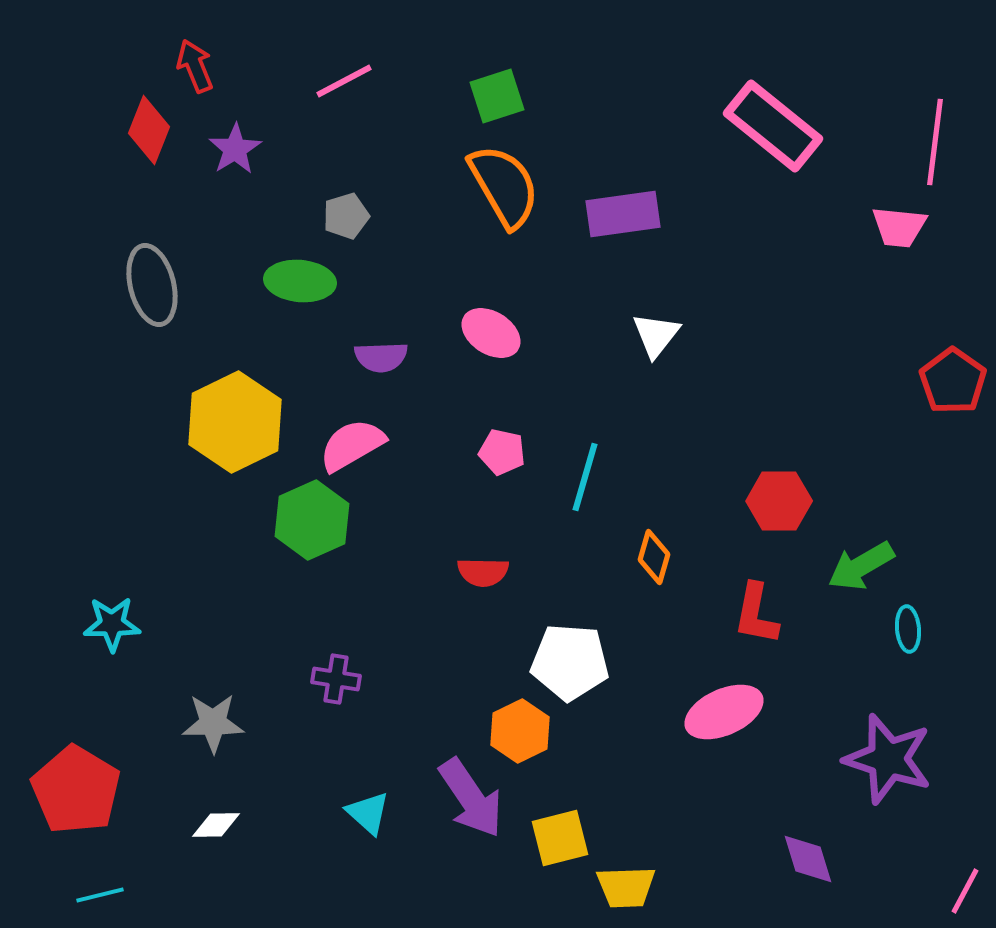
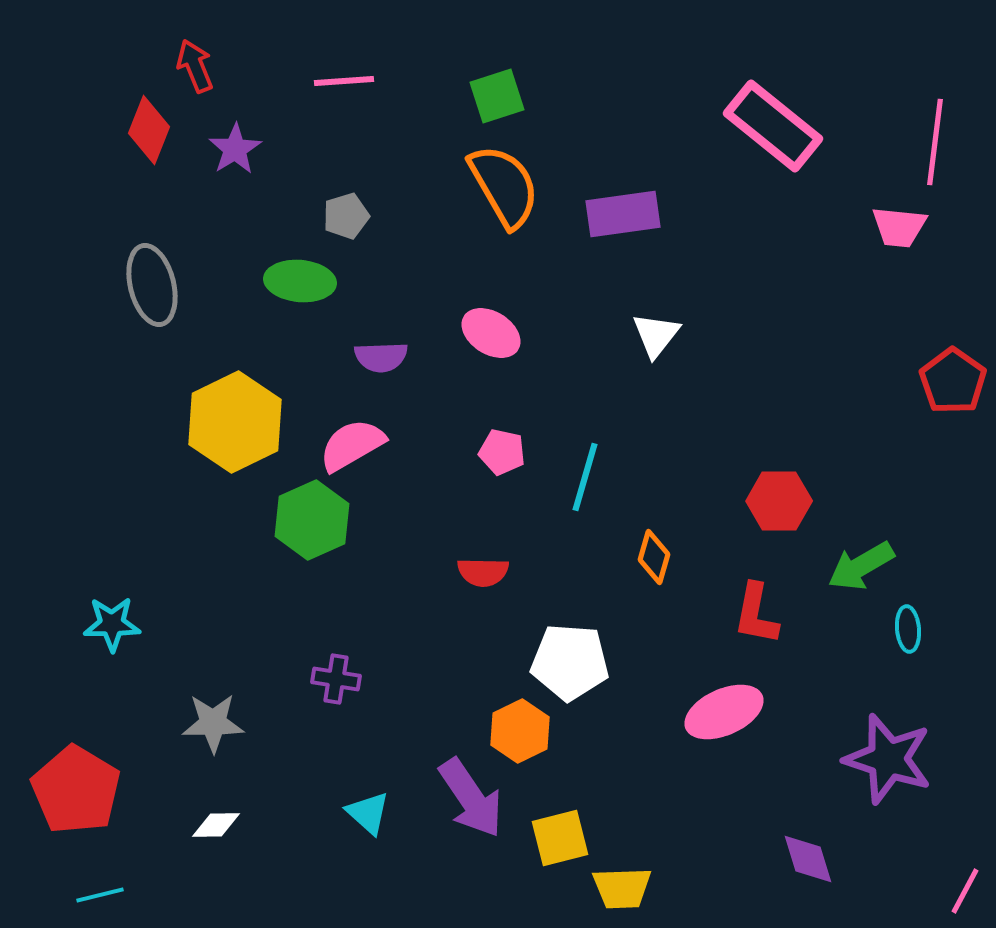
pink line at (344, 81): rotated 24 degrees clockwise
yellow trapezoid at (626, 887): moved 4 px left, 1 px down
